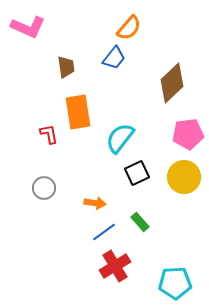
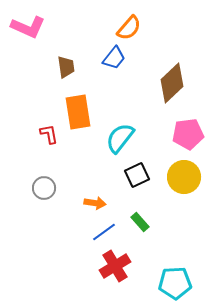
black square: moved 2 px down
